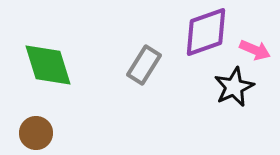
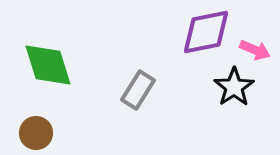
purple diamond: rotated 8 degrees clockwise
gray rectangle: moved 6 px left, 25 px down
black star: rotated 9 degrees counterclockwise
